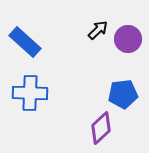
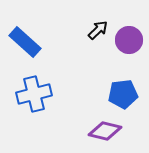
purple circle: moved 1 px right, 1 px down
blue cross: moved 4 px right, 1 px down; rotated 16 degrees counterclockwise
purple diamond: moved 4 px right, 3 px down; rotated 56 degrees clockwise
